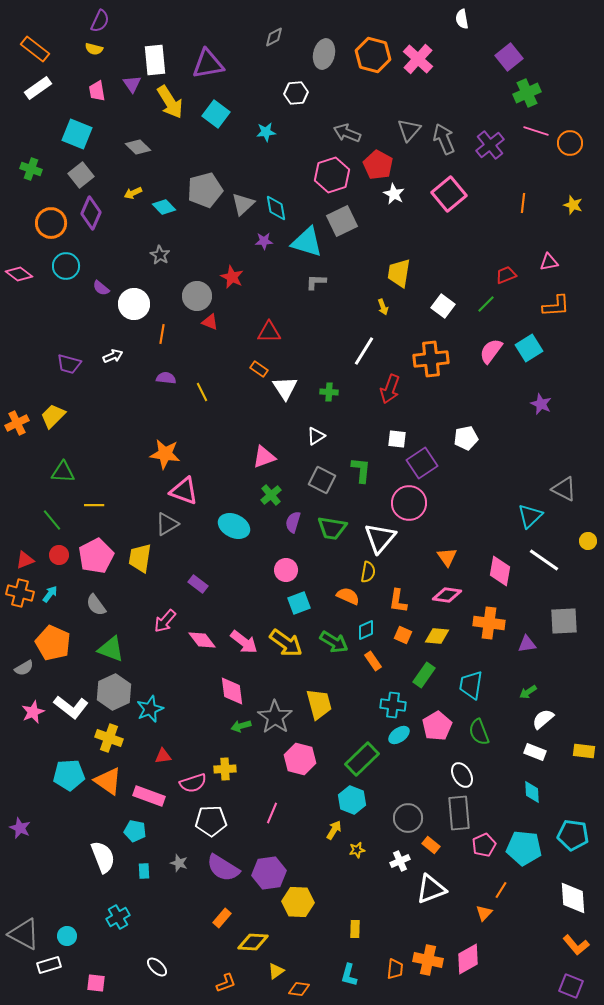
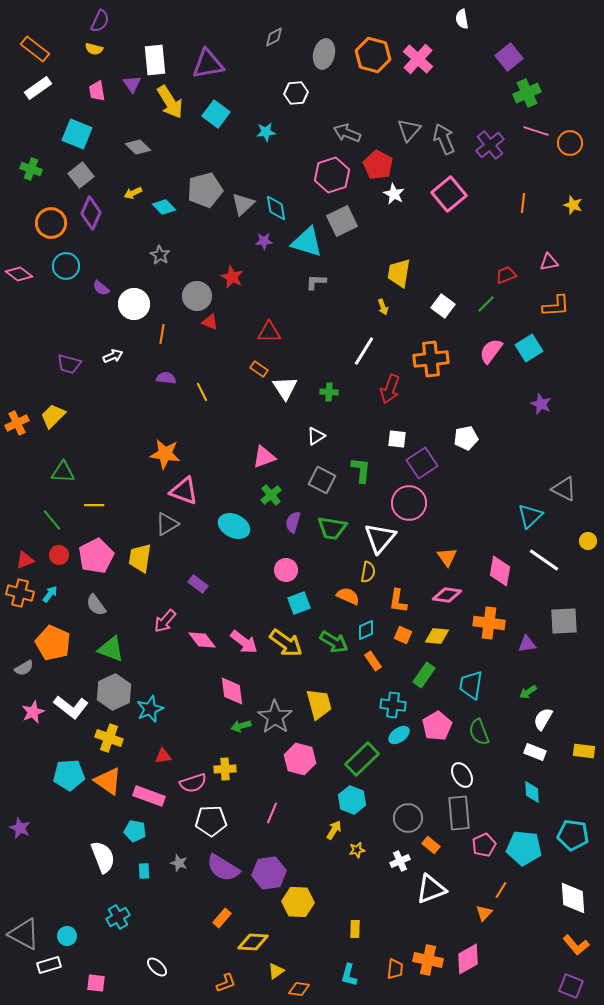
white semicircle at (543, 719): rotated 20 degrees counterclockwise
